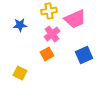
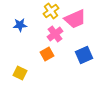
yellow cross: moved 2 px right; rotated 28 degrees counterclockwise
pink cross: moved 3 px right
